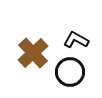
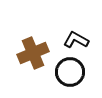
brown cross: rotated 20 degrees clockwise
